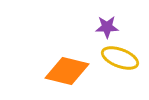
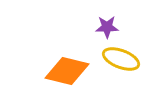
yellow ellipse: moved 1 px right, 1 px down
